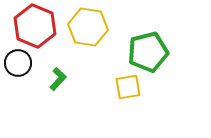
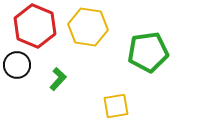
green pentagon: rotated 6 degrees clockwise
black circle: moved 1 px left, 2 px down
yellow square: moved 12 px left, 19 px down
